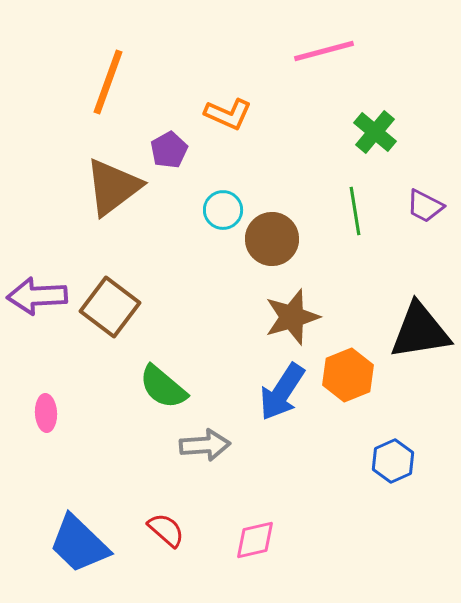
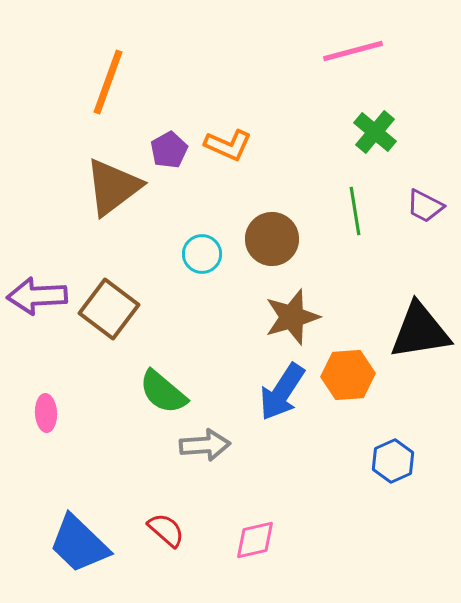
pink line: moved 29 px right
orange L-shape: moved 31 px down
cyan circle: moved 21 px left, 44 px down
brown square: moved 1 px left, 2 px down
orange hexagon: rotated 18 degrees clockwise
green semicircle: moved 5 px down
